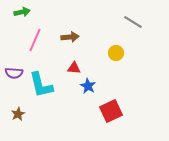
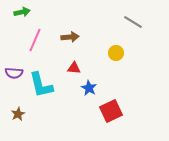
blue star: moved 1 px right, 2 px down
